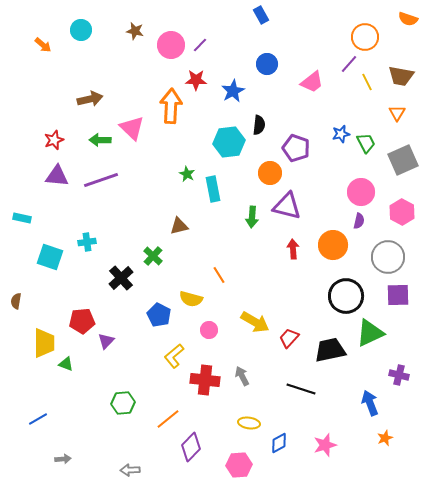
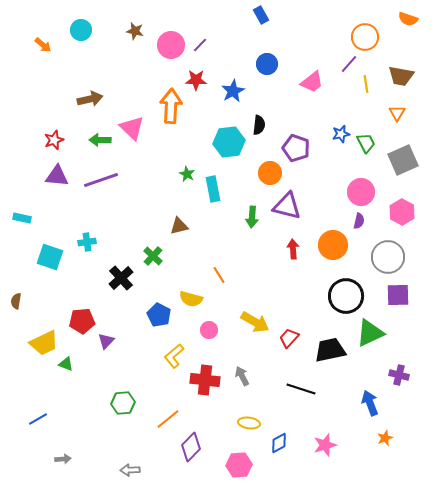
yellow line at (367, 82): moved 1 px left, 2 px down; rotated 18 degrees clockwise
yellow trapezoid at (44, 343): rotated 64 degrees clockwise
